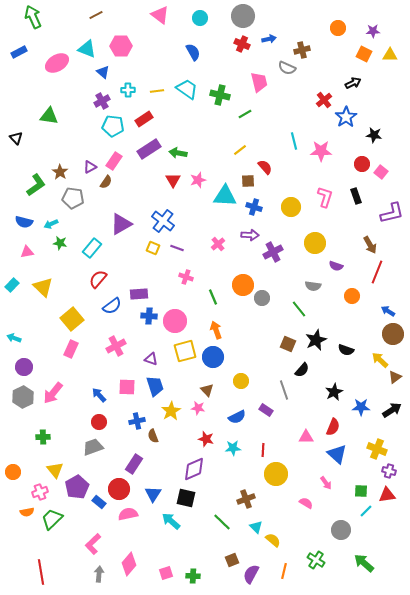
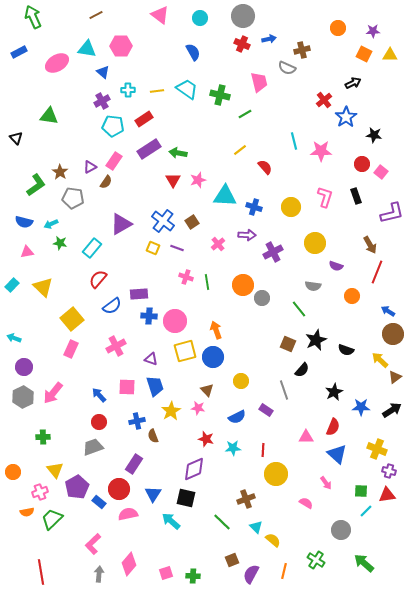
cyan triangle at (87, 49): rotated 12 degrees counterclockwise
brown square at (248, 181): moved 56 px left, 41 px down; rotated 32 degrees counterclockwise
purple arrow at (250, 235): moved 3 px left
green line at (213, 297): moved 6 px left, 15 px up; rotated 14 degrees clockwise
